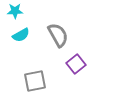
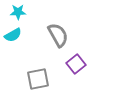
cyan star: moved 3 px right, 1 px down
cyan semicircle: moved 8 px left
gray square: moved 3 px right, 2 px up
